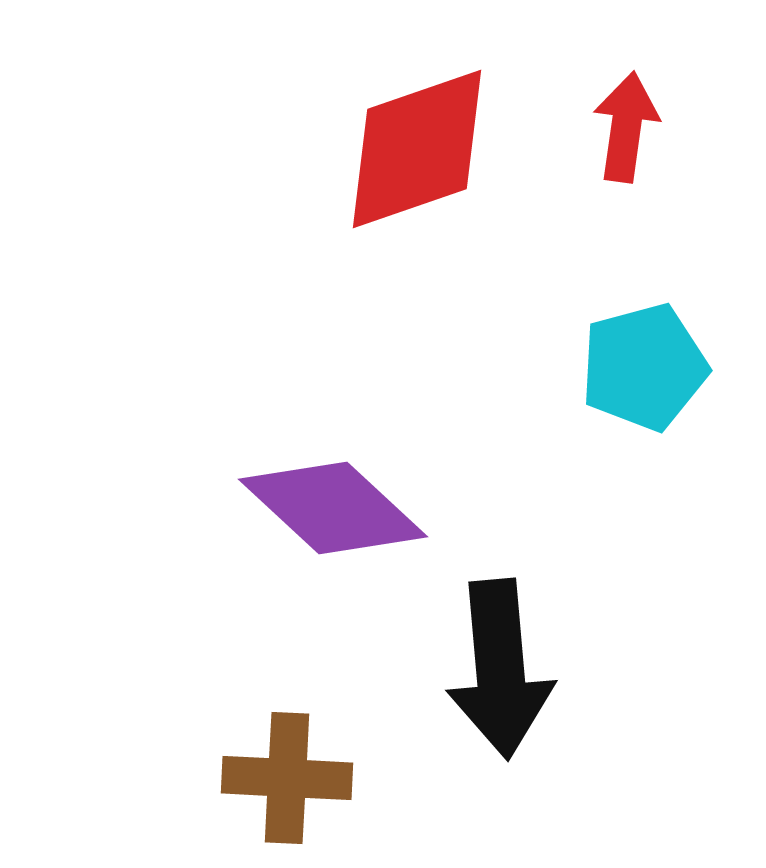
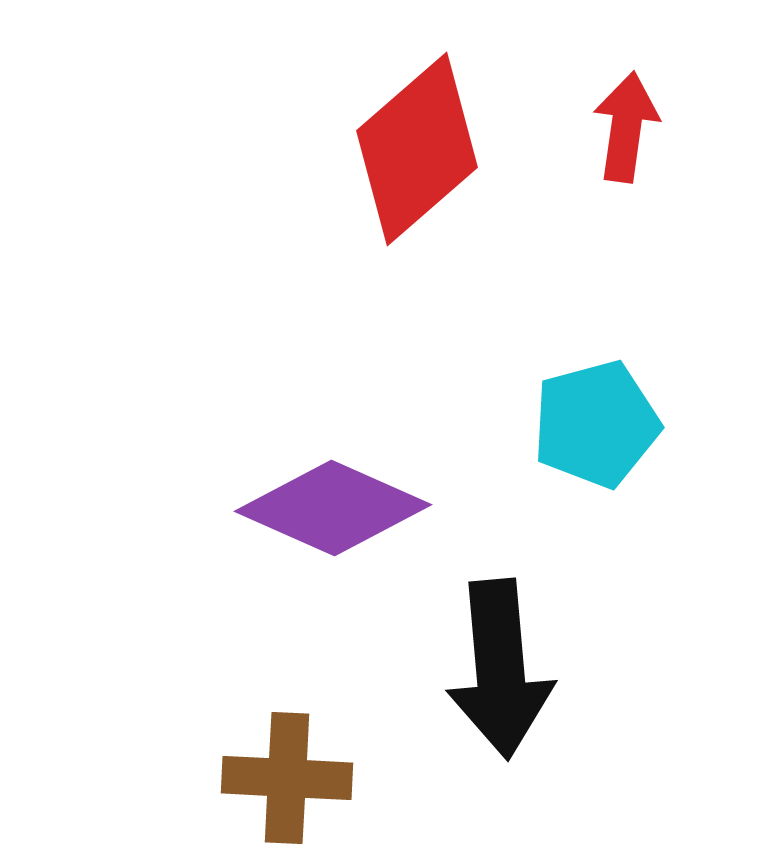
red diamond: rotated 22 degrees counterclockwise
cyan pentagon: moved 48 px left, 57 px down
purple diamond: rotated 19 degrees counterclockwise
